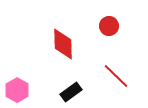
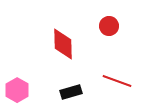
red line: moved 1 px right, 5 px down; rotated 24 degrees counterclockwise
black rectangle: rotated 20 degrees clockwise
